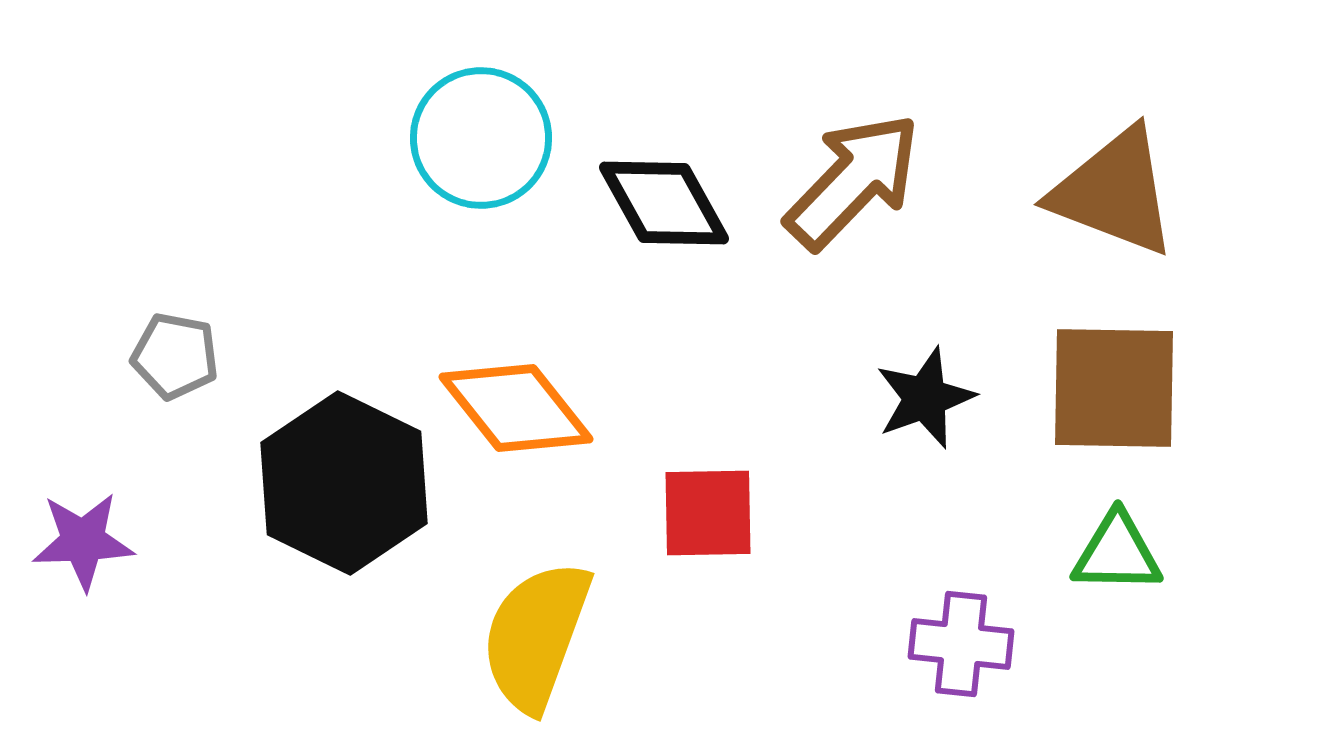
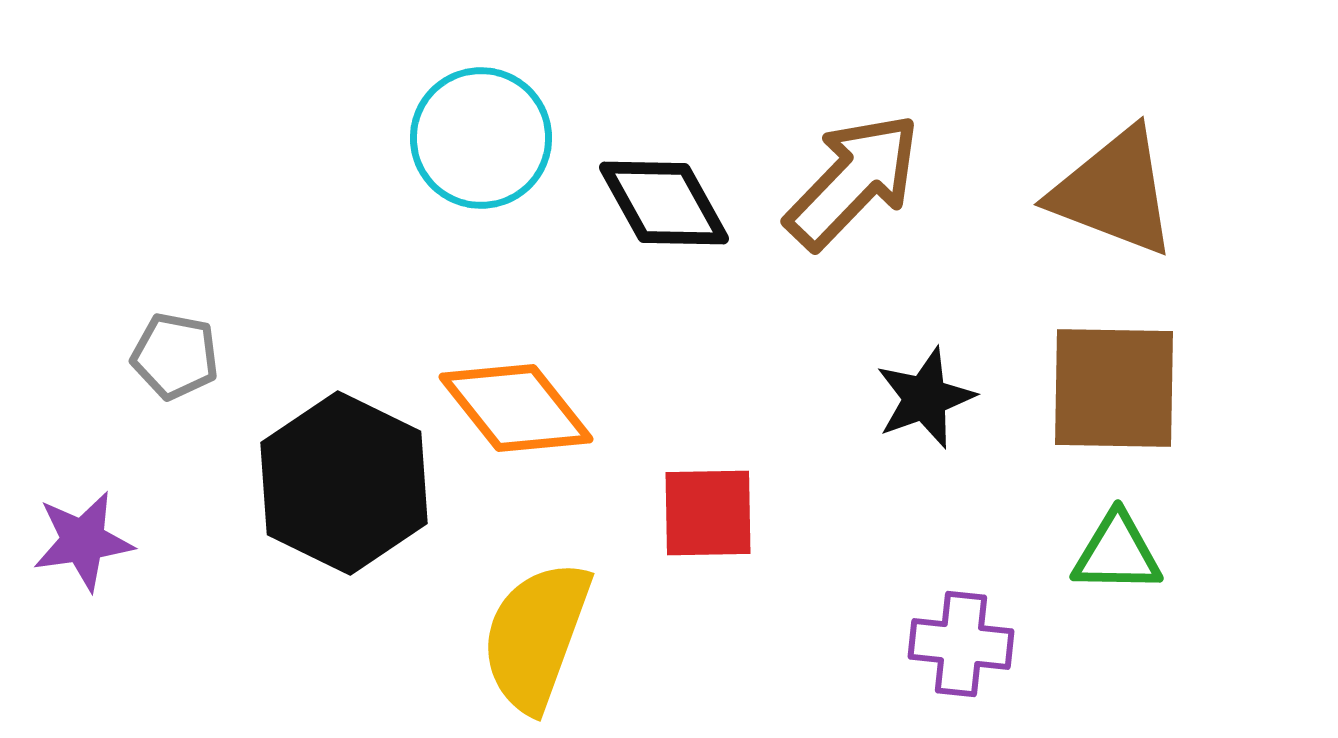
purple star: rotated 6 degrees counterclockwise
